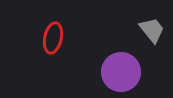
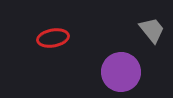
red ellipse: rotated 68 degrees clockwise
